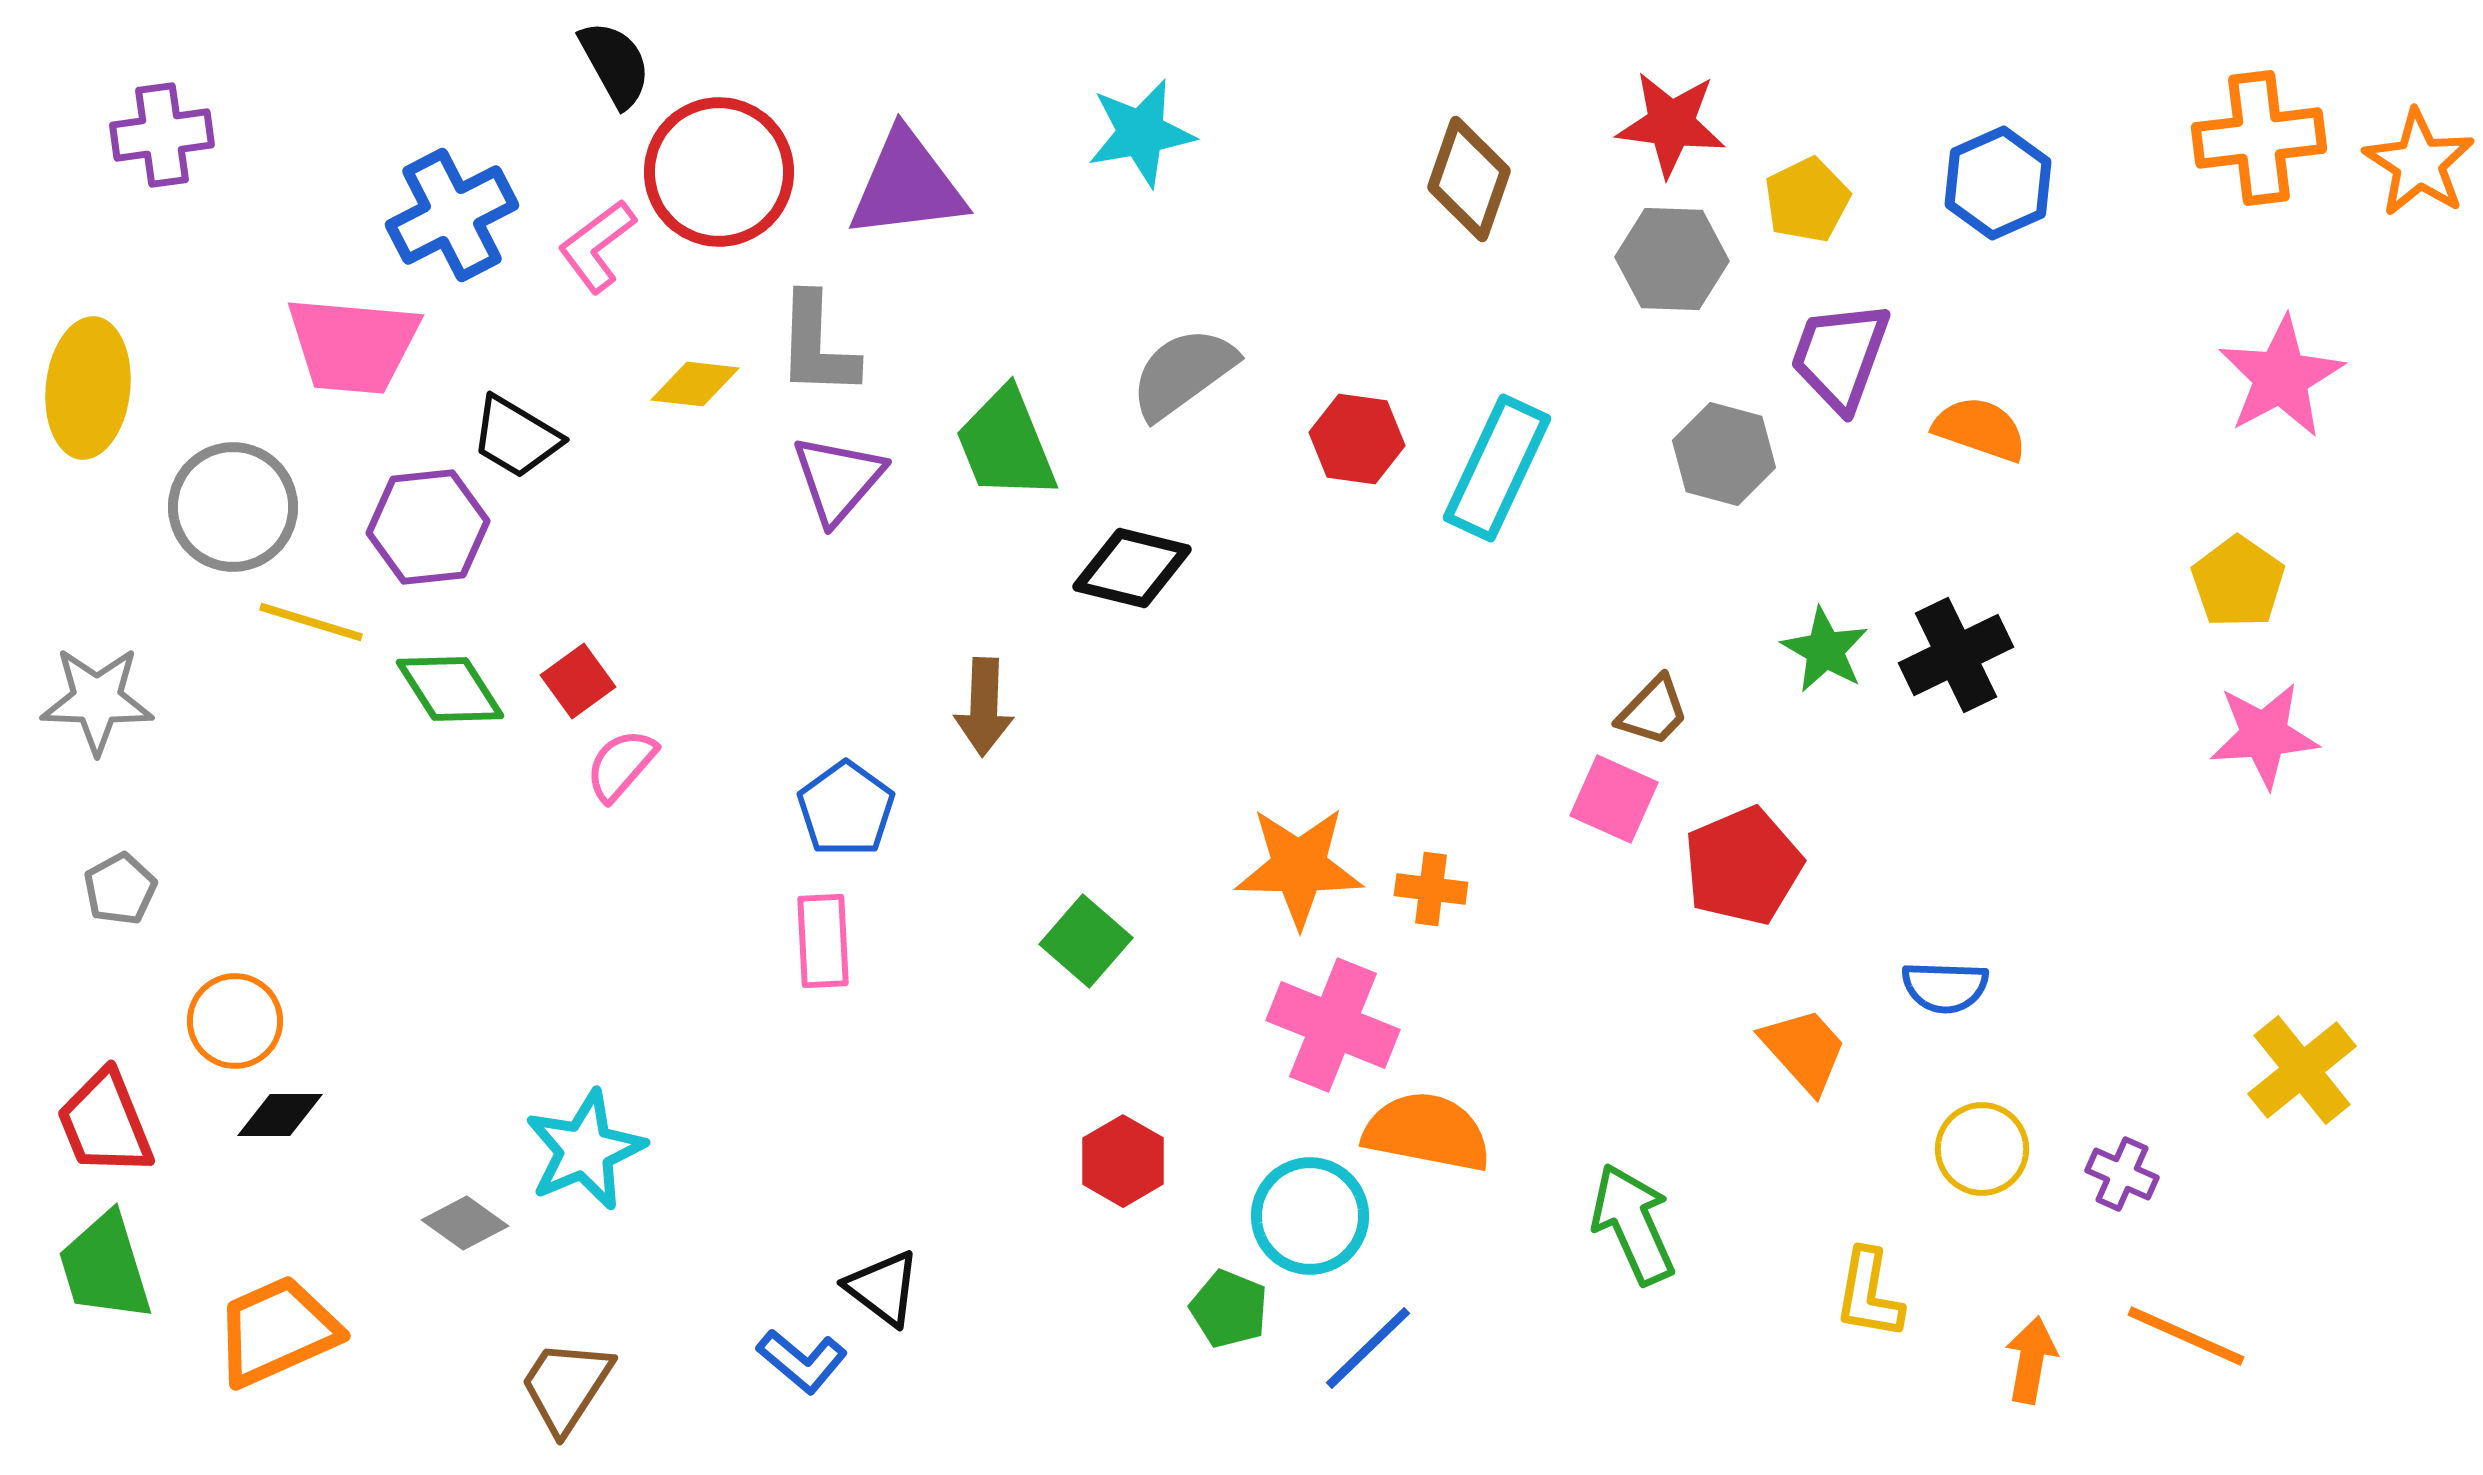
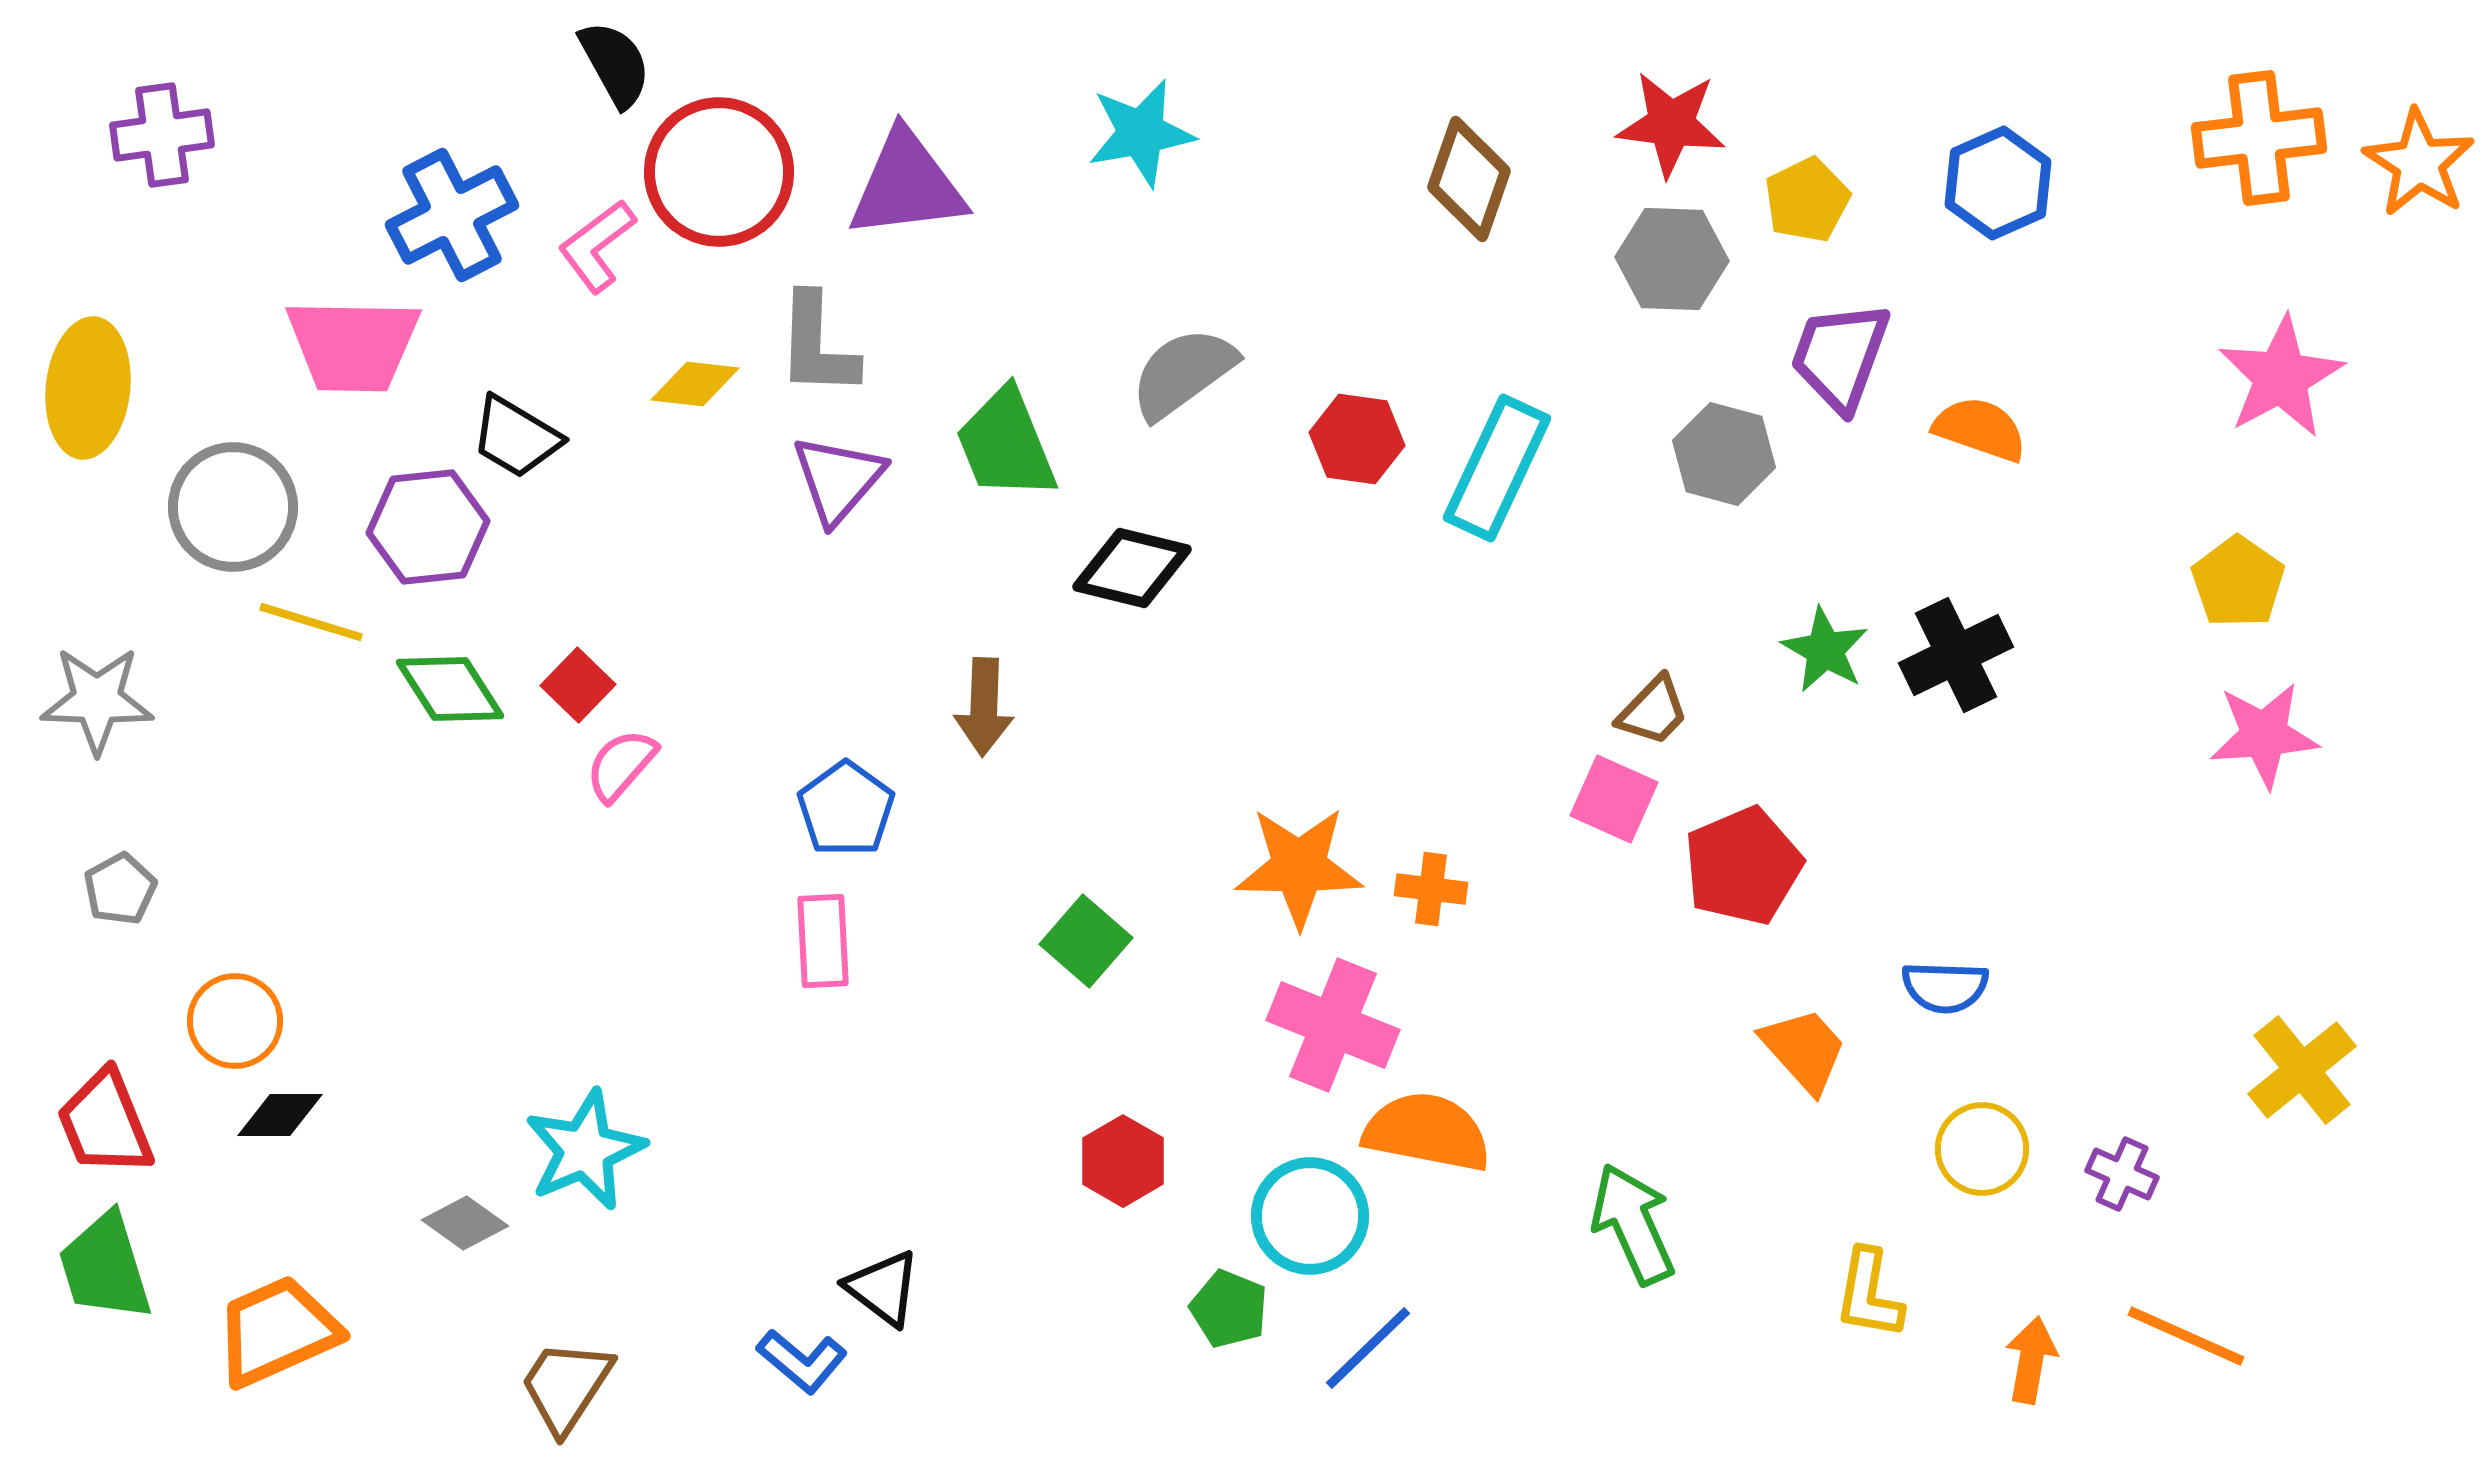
pink trapezoid at (353, 345): rotated 4 degrees counterclockwise
red square at (578, 681): moved 4 px down; rotated 10 degrees counterclockwise
